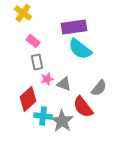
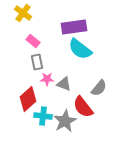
pink star: rotated 16 degrees clockwise
gray star: moved 3 px right; rotated 10 degrees clockwise
